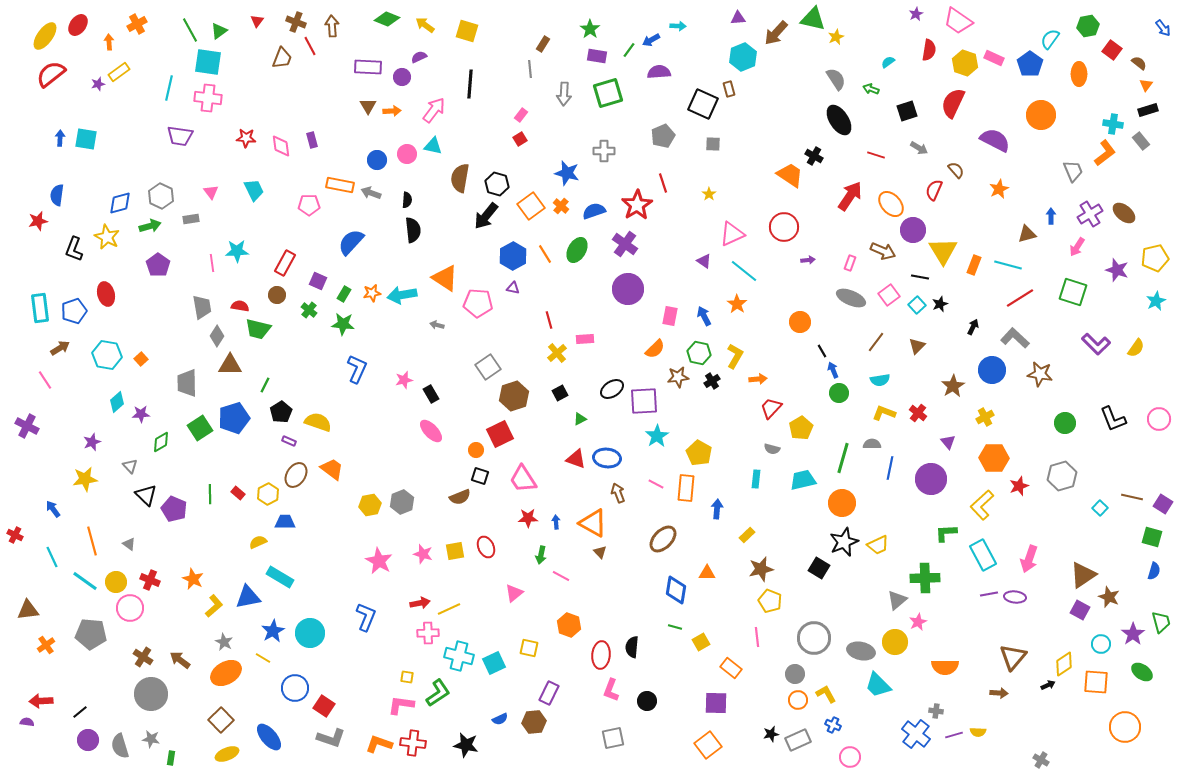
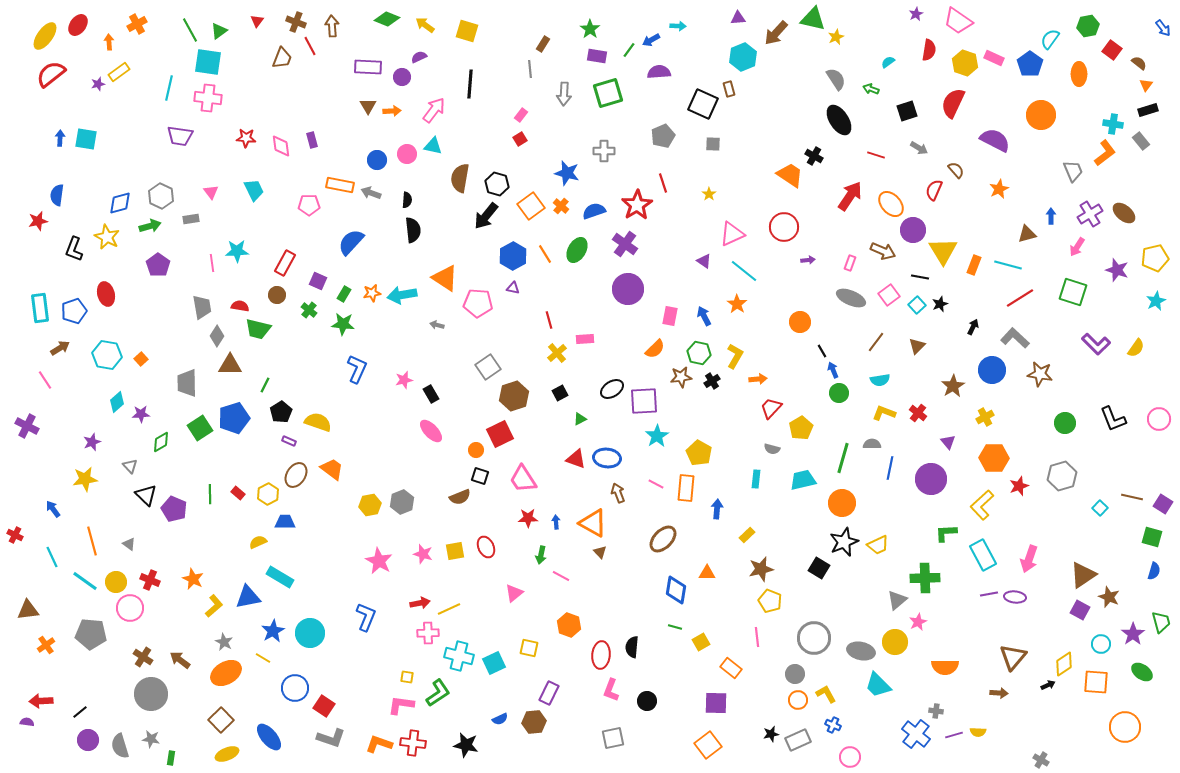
brown star at (678, 377): moved 3 px right
